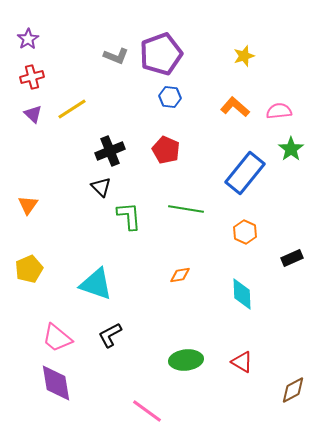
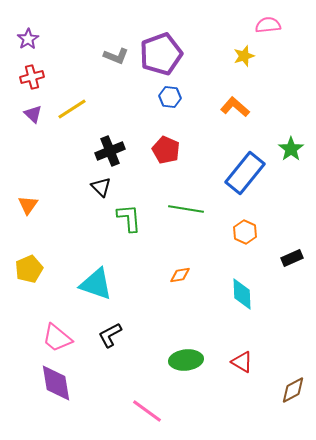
pink semicircle: moved 11 px left, 86 px up
green L-shape: moved 2 px down
